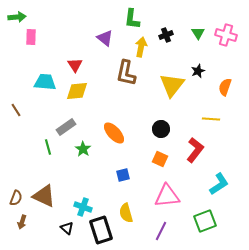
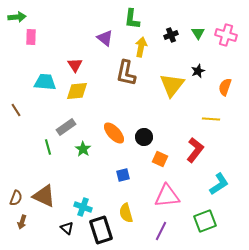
black cross: moved 5 px right
black circle: moved 17 px left, 8 px down
